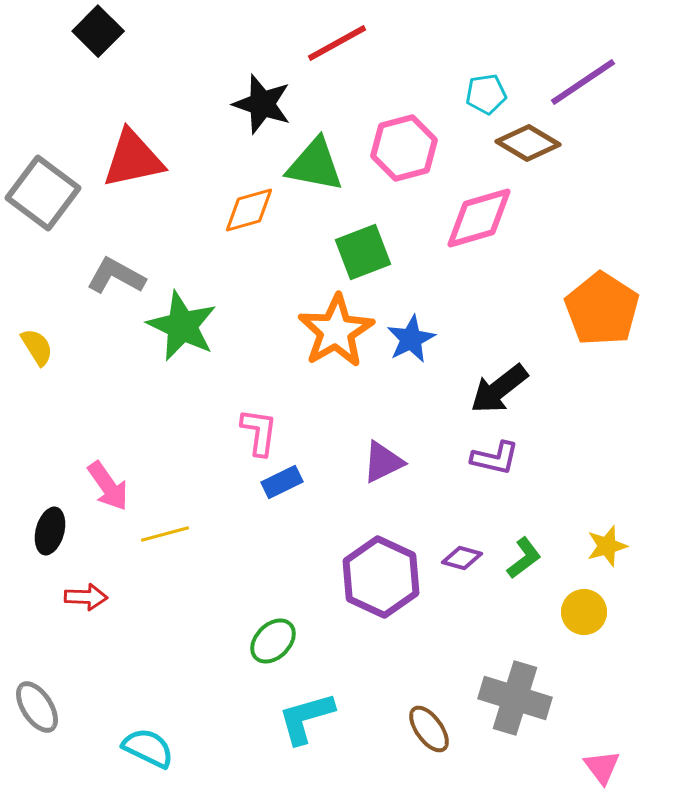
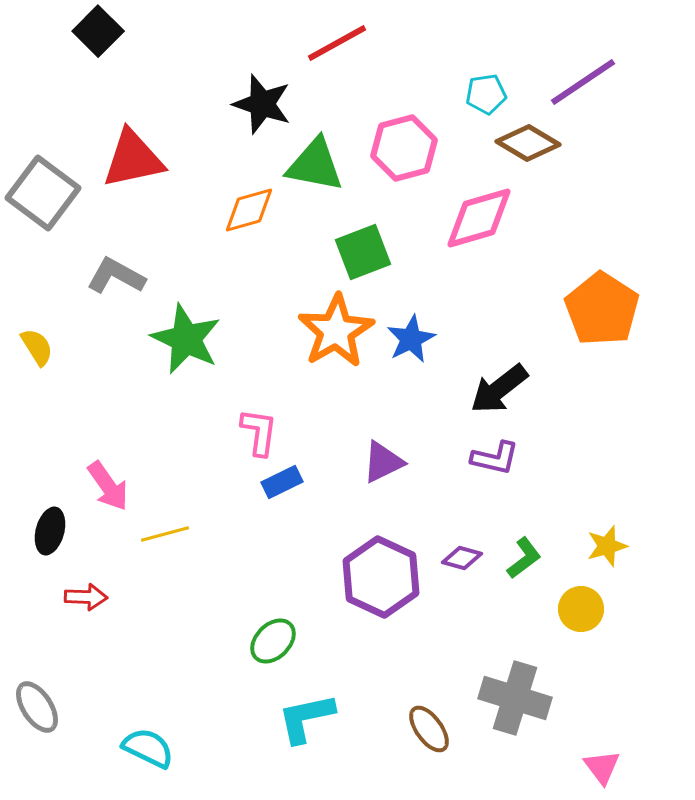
green star: moved 4 px right, 13 px down
yellow circle: moved 3 px left, 3 px up
cyan L-shape: rotated 4 degrees clockwise
